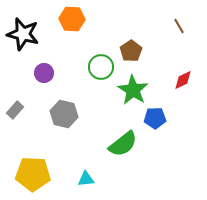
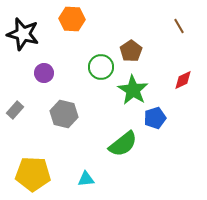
blue pentagon: rotated 15 degrees counterclockwise
